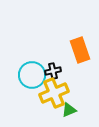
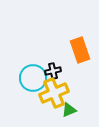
cyan circle: moved 1 px right, 3 px down
